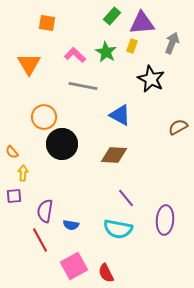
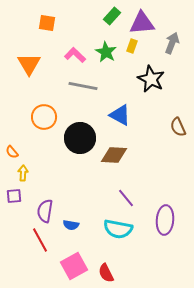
brown semicircle: rotated 84 degrees counterclockwise
black circle: moved 18 px right, 6 px up
